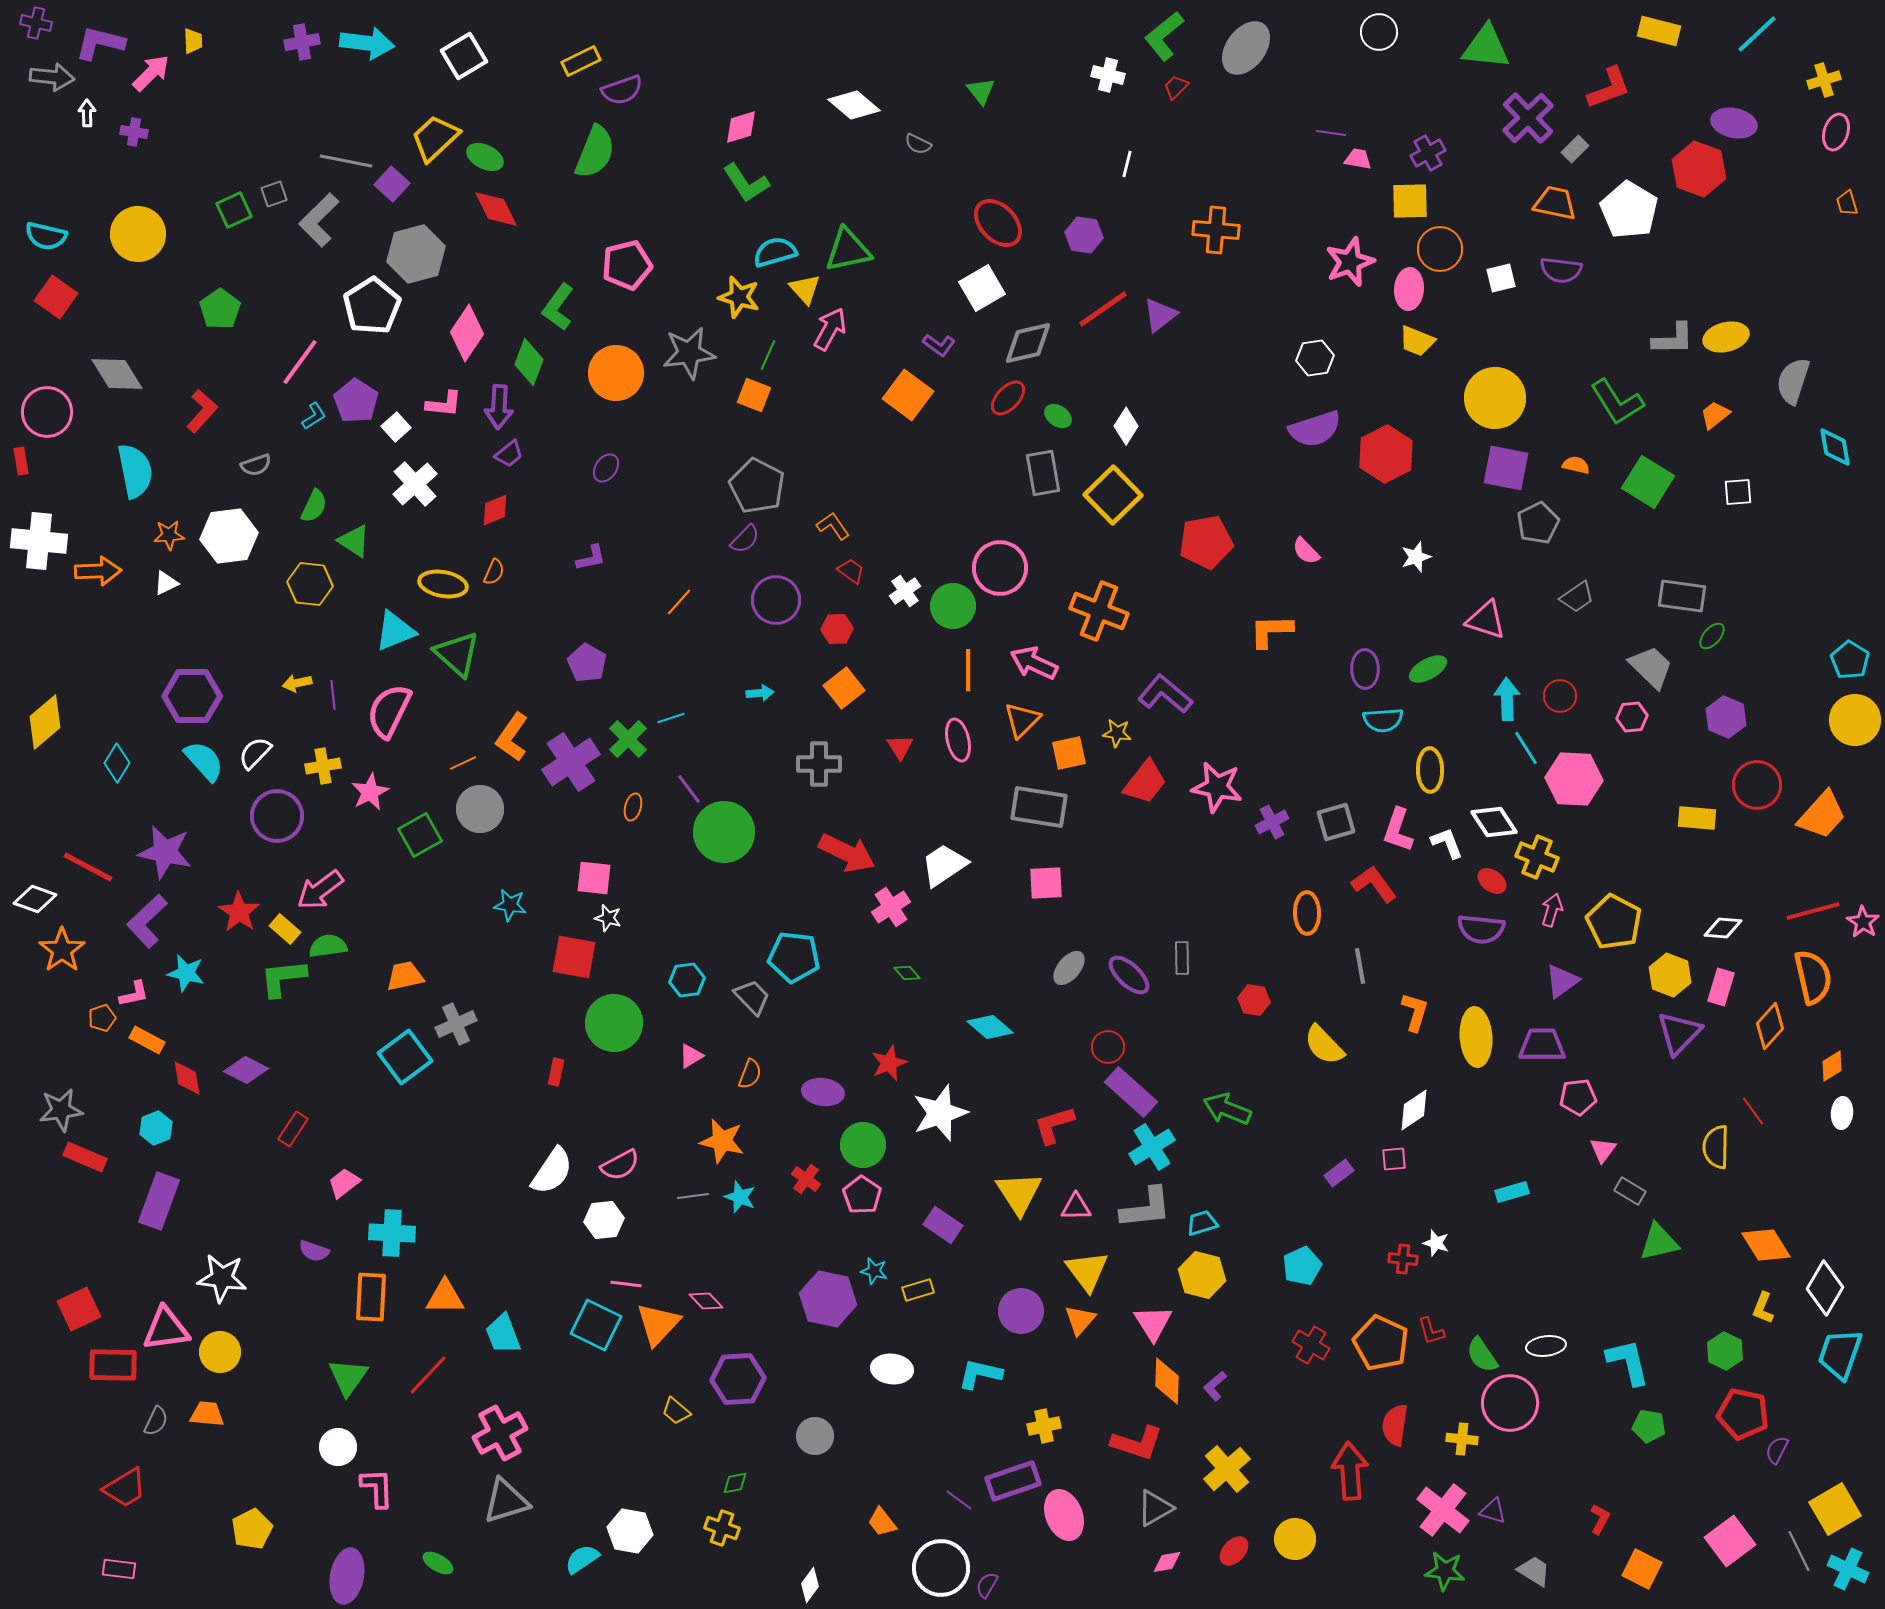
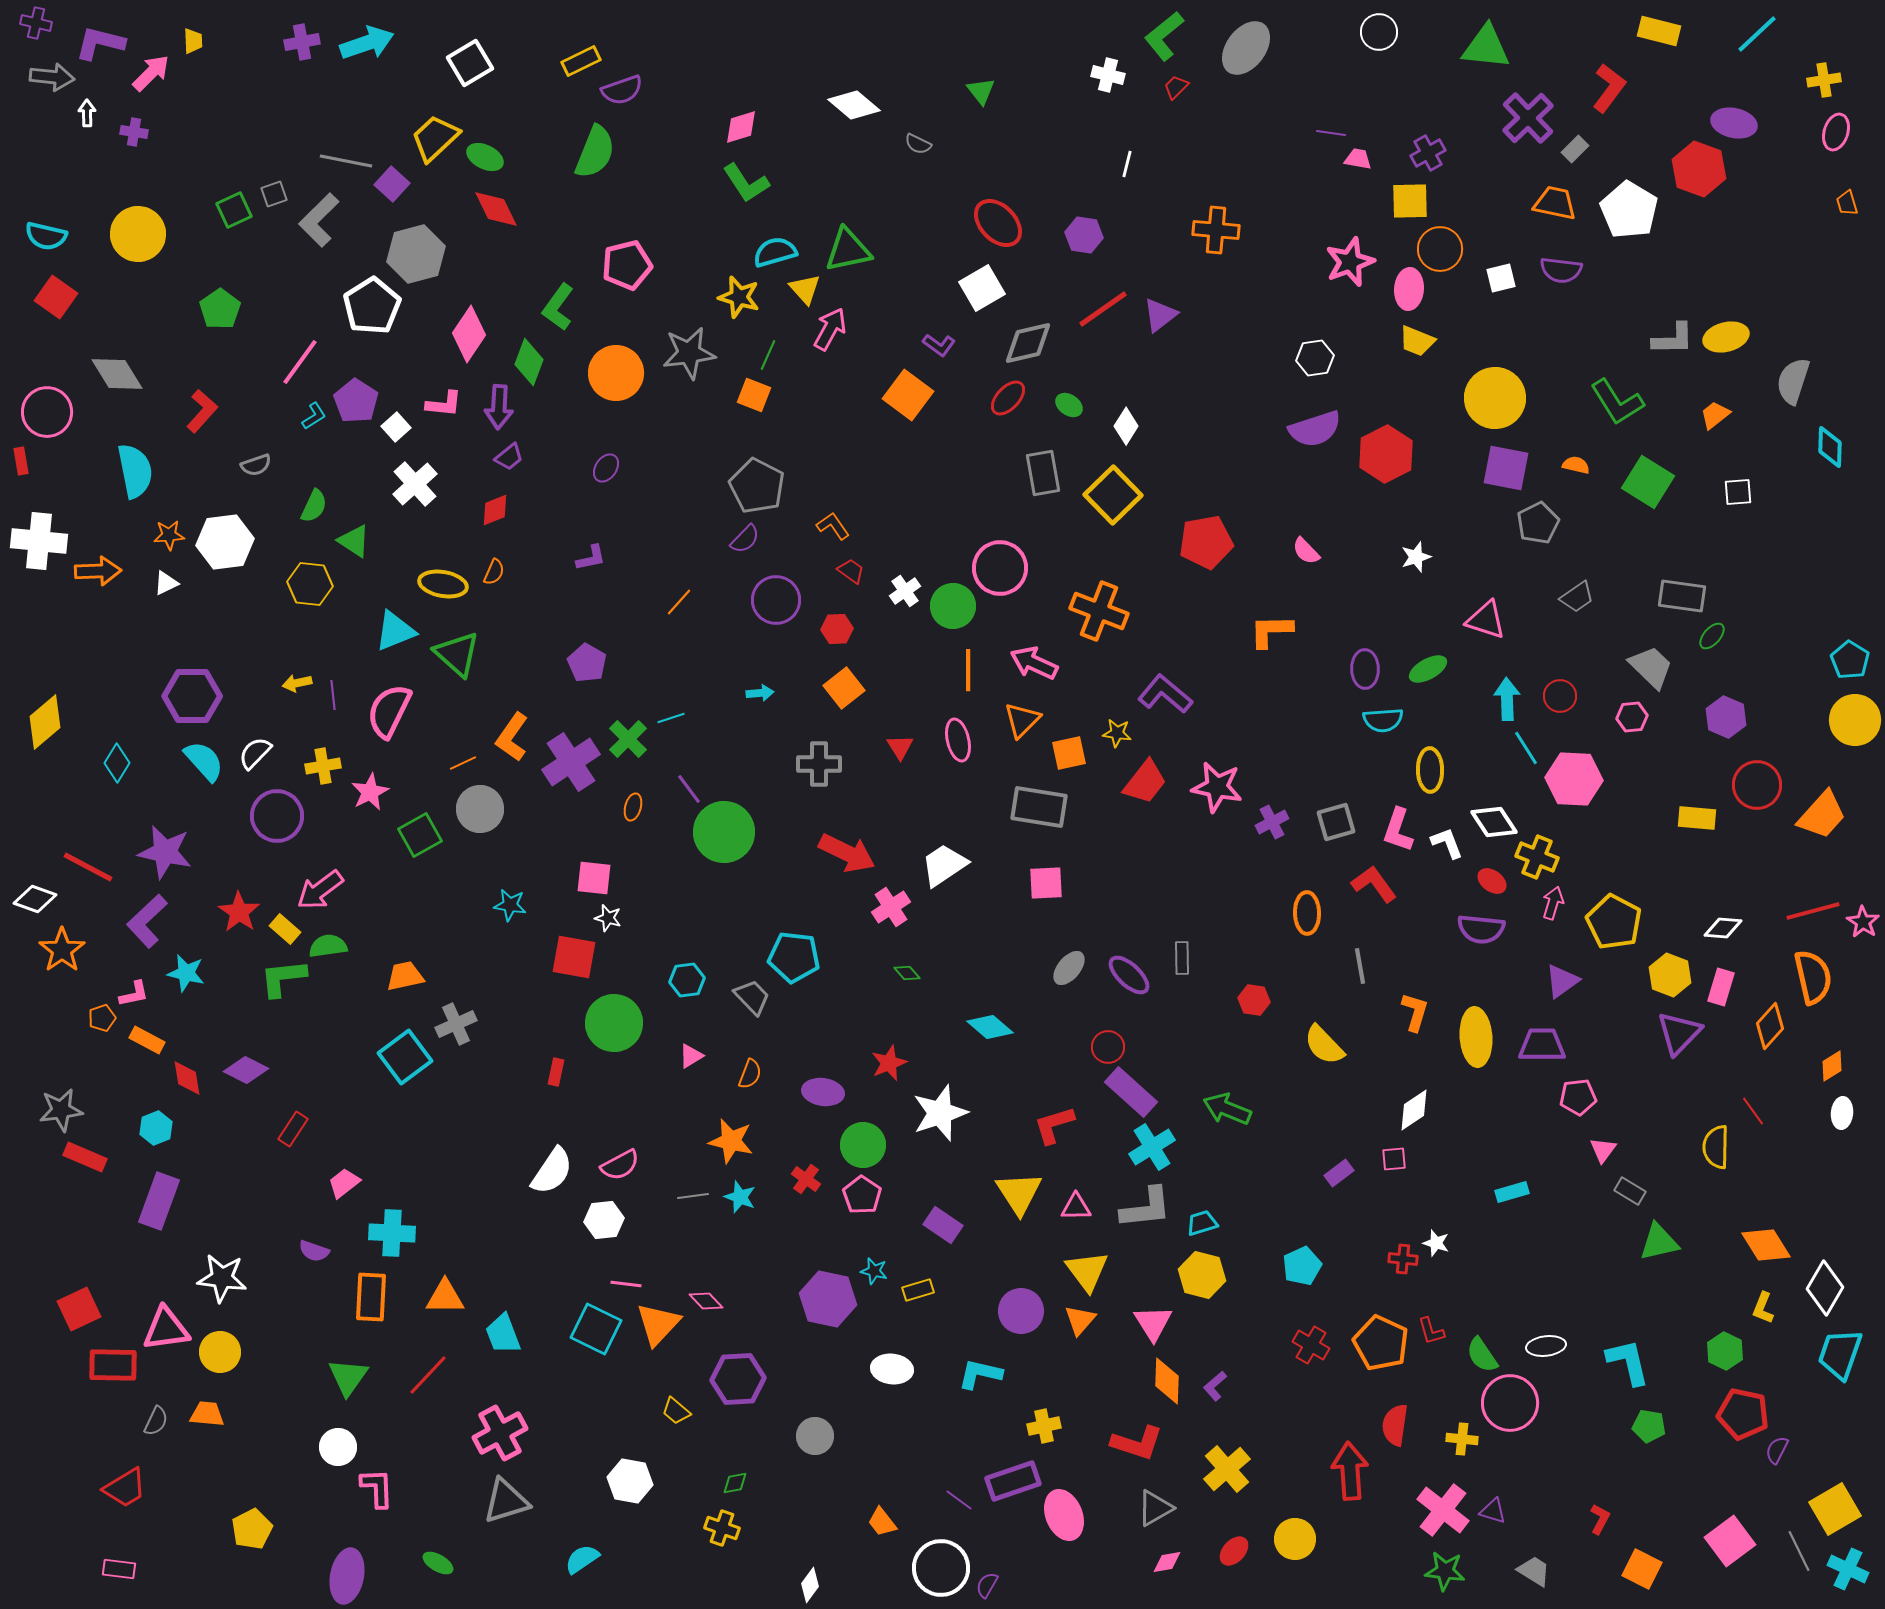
cyan arrow at (367, 43): rotated 26 degrees counterclockwise
white square at (464, 56): moved 6 px right, 7 px down
yellow cross at (1824, 80): rotated 8 degrees clockwise
red L-shape at (1609, 88): rotated 33 degrees counterclockwise
pink diamond at (467, 333): moved 2 px right, 1 px down
green ellipse at (1058, 416): moved 11 px right, 11 px up
cyan diamond at (1835, 447): moved 5 px left; rotated 12 degrees clockwise
purple trapezoid at (509, 454): moved 3 px down
white hexagon at (229, 536): moved 4 px left, 6 px down
pink arrow at (1552, 910): moved 1 px right, 7 px up
orange star at (722, 1141): moved 9 px right
cyan square at (596, 1325): moved 4 px down
white hexagon at (630, 1531): moved 50 px up
